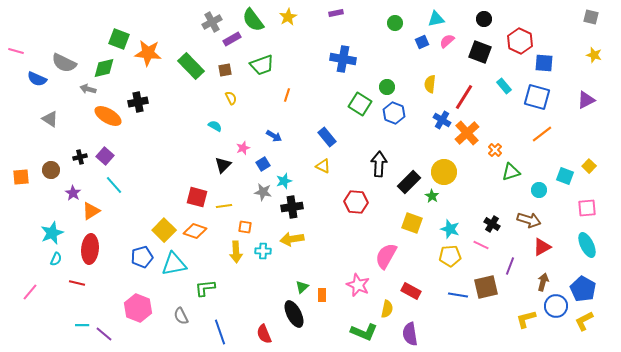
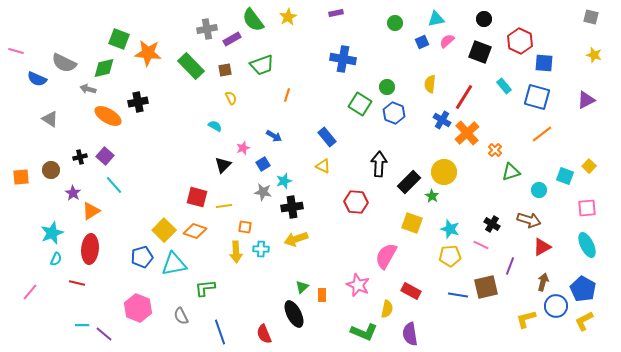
gray cross at (212, 22): moved 5 px left, 7 px down; rotated 18 degrees clockwise
yellow arrow at (292, 239): moved 4 px right; rotated 10 degrees counterclockwise
cyan cross at (263, 251): moved 2 px left, 2 px up
